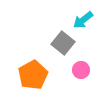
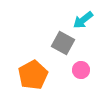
gray square: rotated 10 degrees counterclockwise
